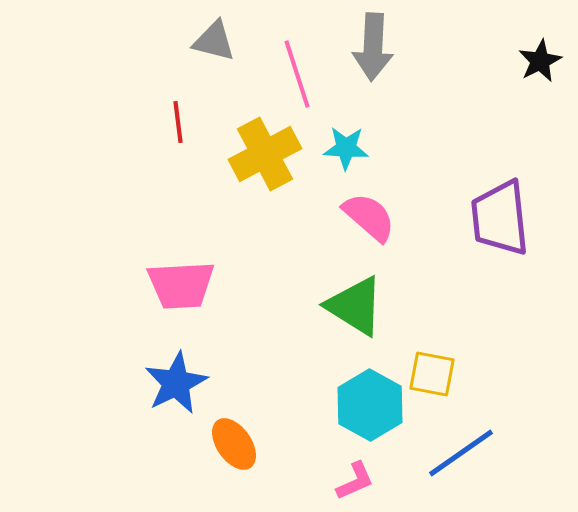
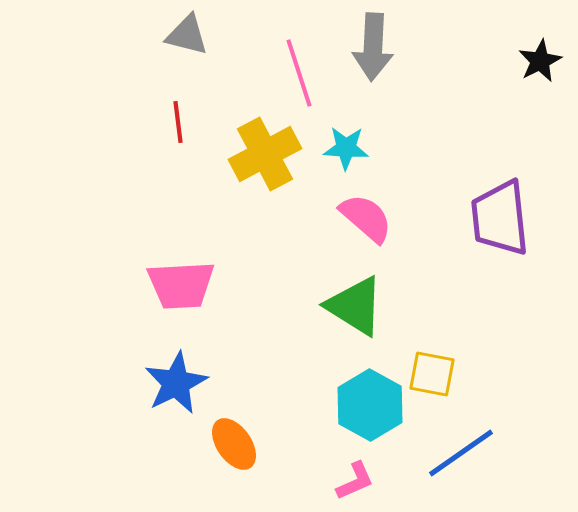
gray triangle: moved 27 px left, 6 px up
pink line: moved 2 px right, 1 px up
pink semicircle: moved 3 px left, 1 px down
